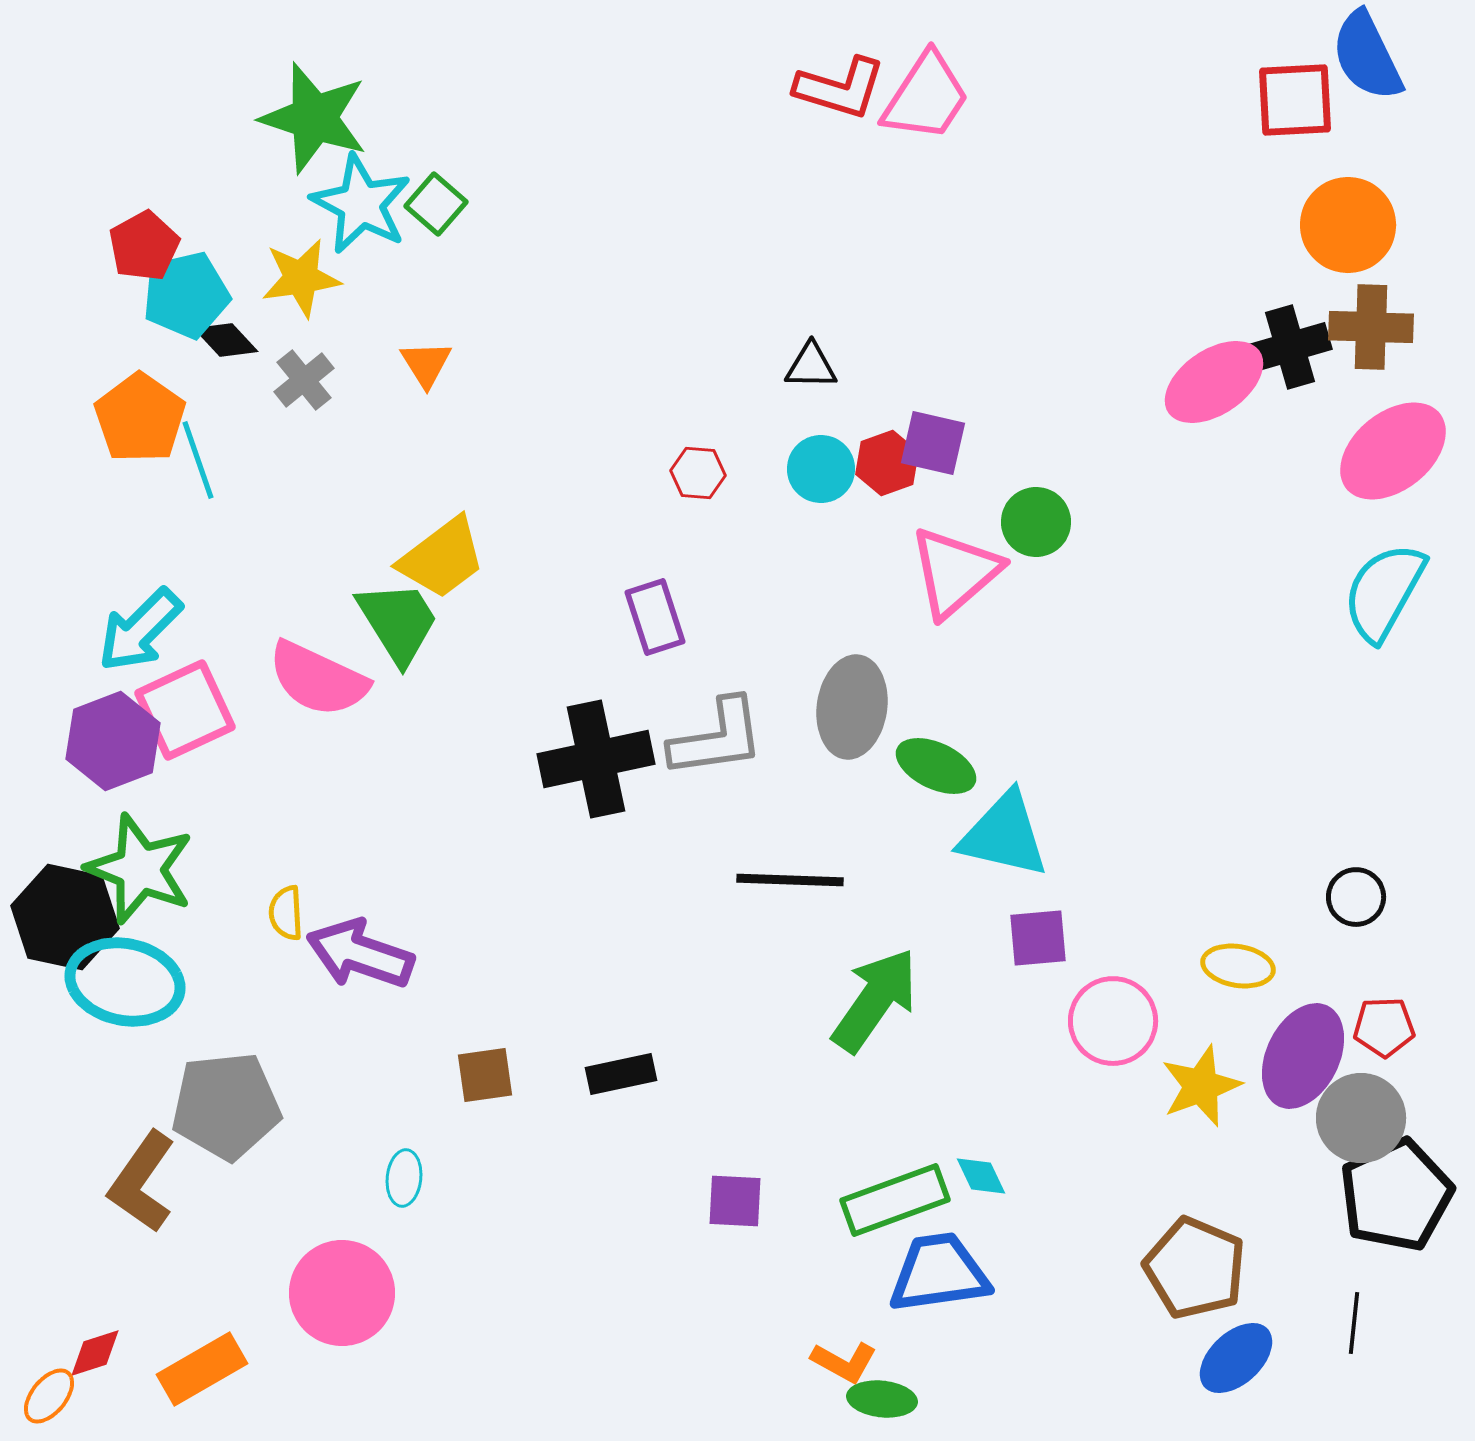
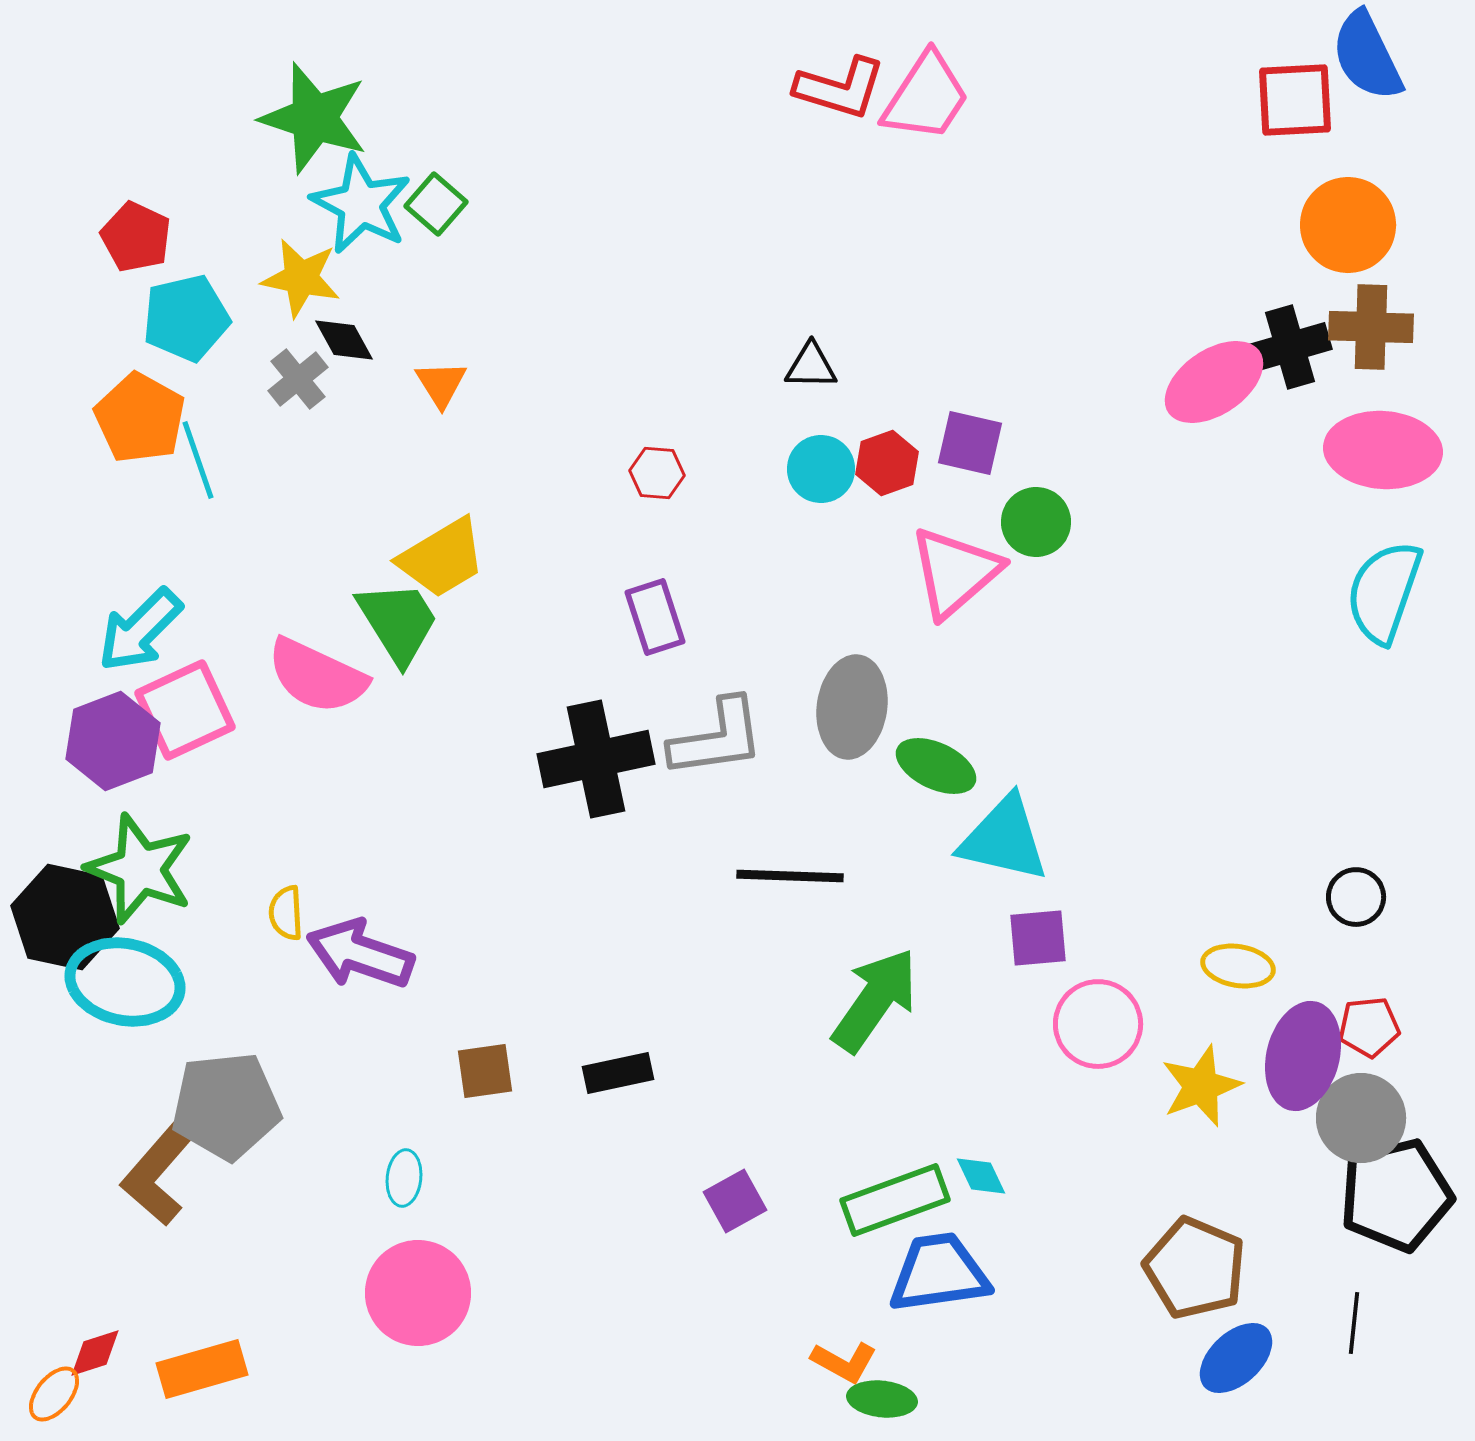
red pentagon at (144, 246): moved 8 px left, 9 px up; rotated 18 degrees counterclockwise
yellow star at (301, 278): rotated 20 degrees clockwise
cyan pentagon at (186, 295): moved 23 px down
black diamond at (226, 340): moved 118 px right; rotated 14 degrees clockwise
orange triangle at (426, 364): moved 15 px right, 20 px down
gray cross at (304, 380): moved 6 px left, 1 px up
orange pentagon at (140, 418): rotated 6 degrees counterclockwise
purple square at (933, 443): moved 37 px right
pink ellipse at (1393, 451): moved 10 px left, 1 px up; rotated 43 degrees clockwise
red hexagon at (698, 473): moved 41 px left
yellow trapezoid at (442, 558): rotated 6 degrees clockwise
cyan semicircle at (1384, 592): rotated 10 degrees counterclockwise
pink semicircle at (318, 679): moved 1 px left, 3 px up
cyan triangle at (1004, 835): moved 4 px down
black line at (790, 880): moved 4 px up
pink circle at (1113, 1021): moved 15 px left, 3 px down
red pentagon at (1384, 1027): moved 15 px left; rotated 4 degrees counterclockwise
purple ellipse at (1303, 1056): rotated 12 degrees counterclockwise
black rectangle at (621, 1074): moved 3 px left, 1 px up
brown square at (485, 1075): moved 4 px up
brown L-shape at (142, 1182): moved 15 px right, 7 px up; rotated 6 degrees clockwise
black pentagon at (1396, 1195): rotated 11 degrees clockwise
purple square at (735, 1201): rotated 32 degrees counterclockwise
pink circle at (342, 1293): moved 76 px right
orange rectangle at (202, 1369): rotated 14 degrees clockwise
orange ellipse at (49, 1396): moved 5 px right, 2 px up
